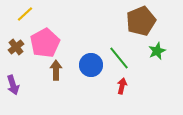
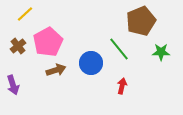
pink pentagon: moved 3 px right, 1 px up
brown cross: moved 2 px right, 1 px up
green star: moved 4 px right, 1 px down; rotated 24 degrees clockwise
green line: moved 9 px up
blue circle: moved 2 px up
brown arrow: rotated 72 degrees clockwise
